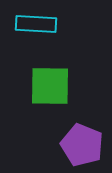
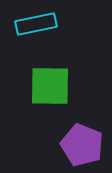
cyan rectangle: rotated 15 degrees counterclockwise
